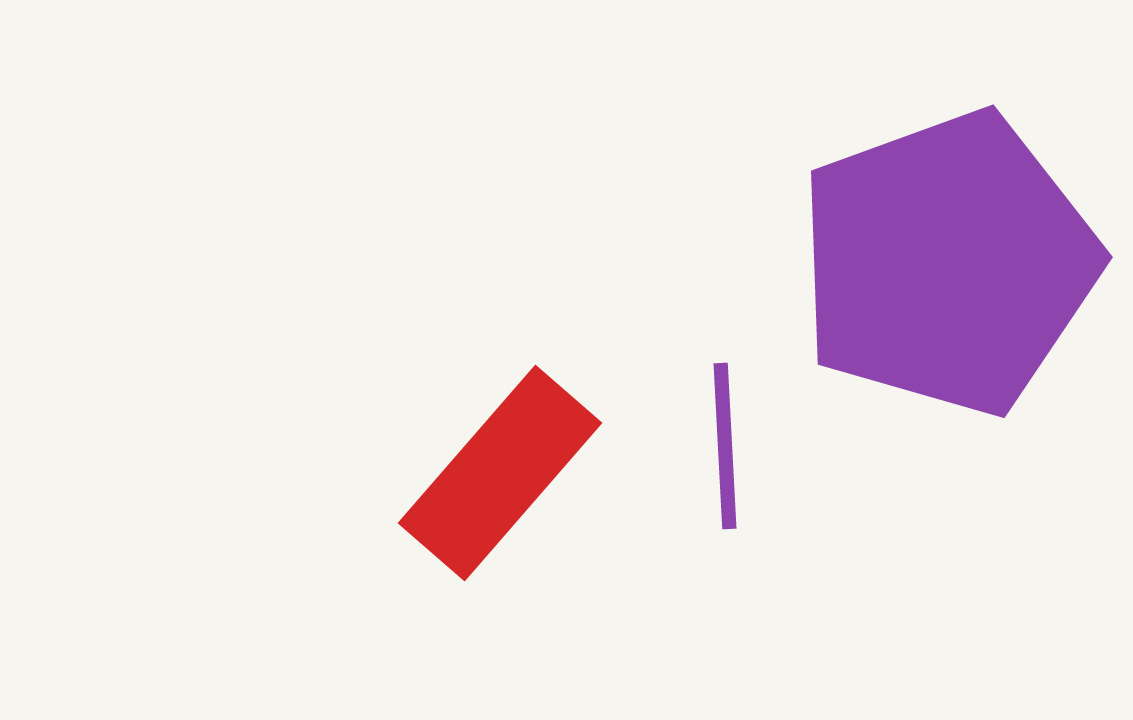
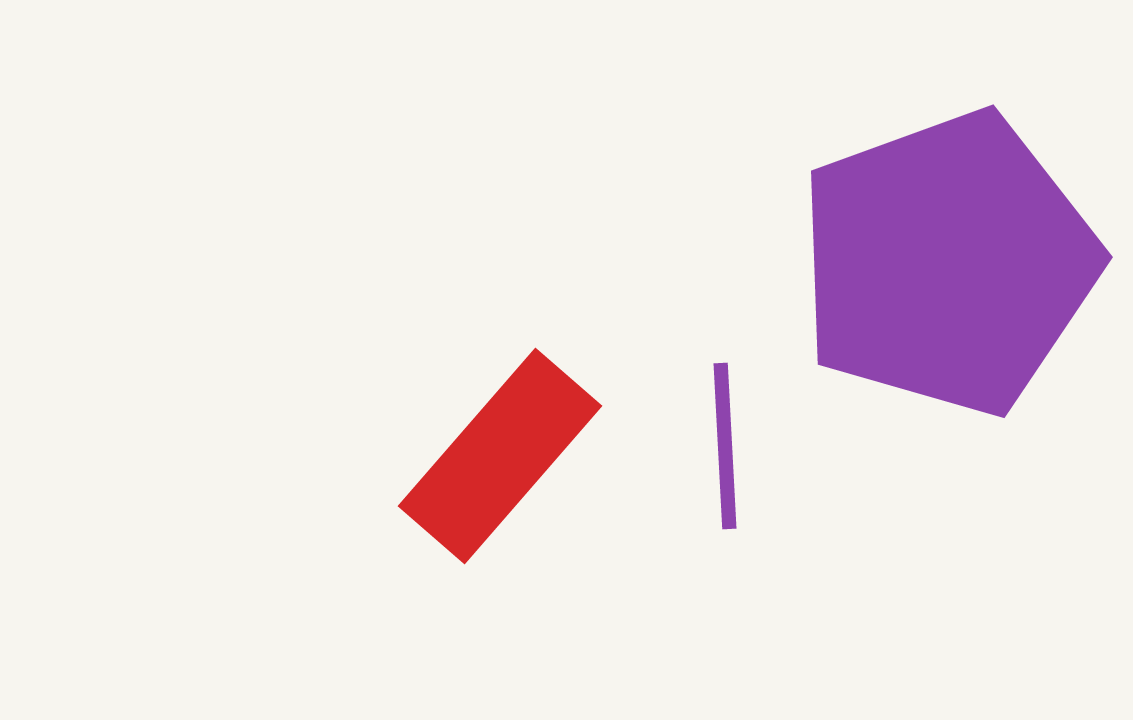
red rectangle: moved 17 px up
